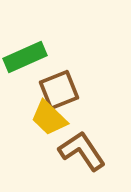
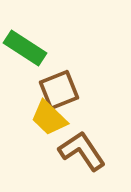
green rectangle: moved 9 px up; rotated 57 degrees clockwise
